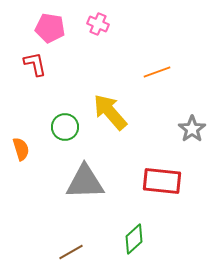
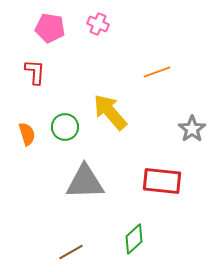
red L-shape: moved 8 px down; rotated 16 degrees clockwise
orange semicircle: moved 6 px right, 15 px up
